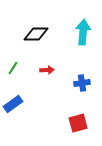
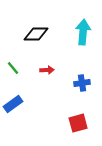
green line: rotated 72 degrees counterclockwise
